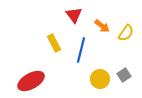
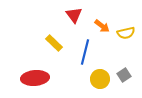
yellow semicircle: rotated 42 degrees clockwise
yellow rectangle: rotated 18 degrees counterclockwise
blue line: moved 4 px right, 2 px down
red ellipse: moved 4 px right, 3 px up; rotated 24 degrees clockwise
